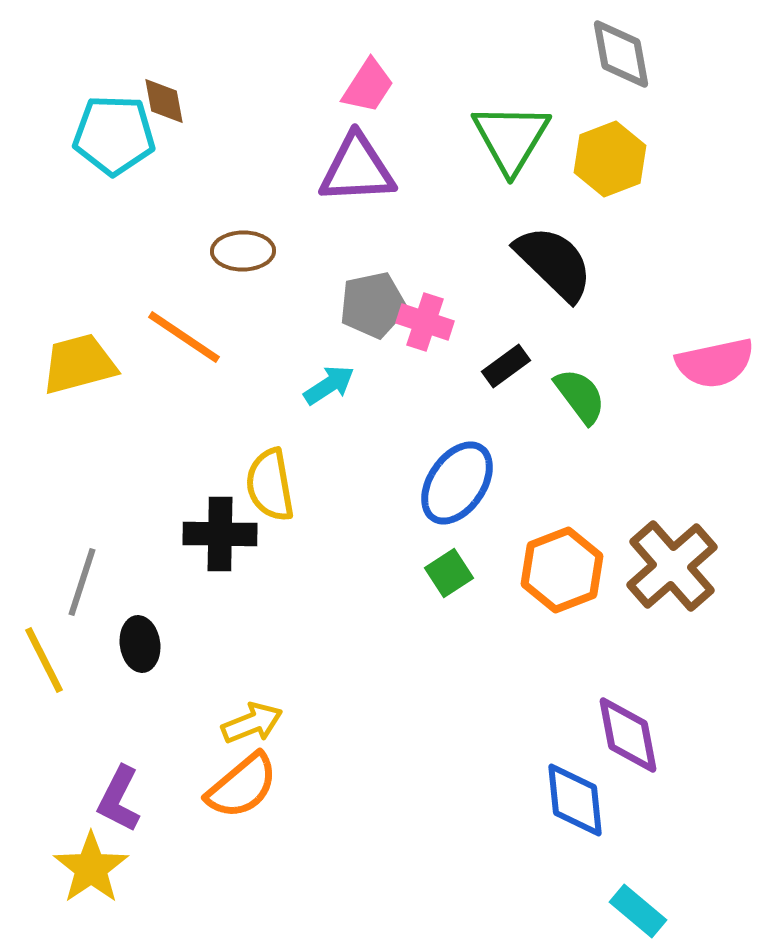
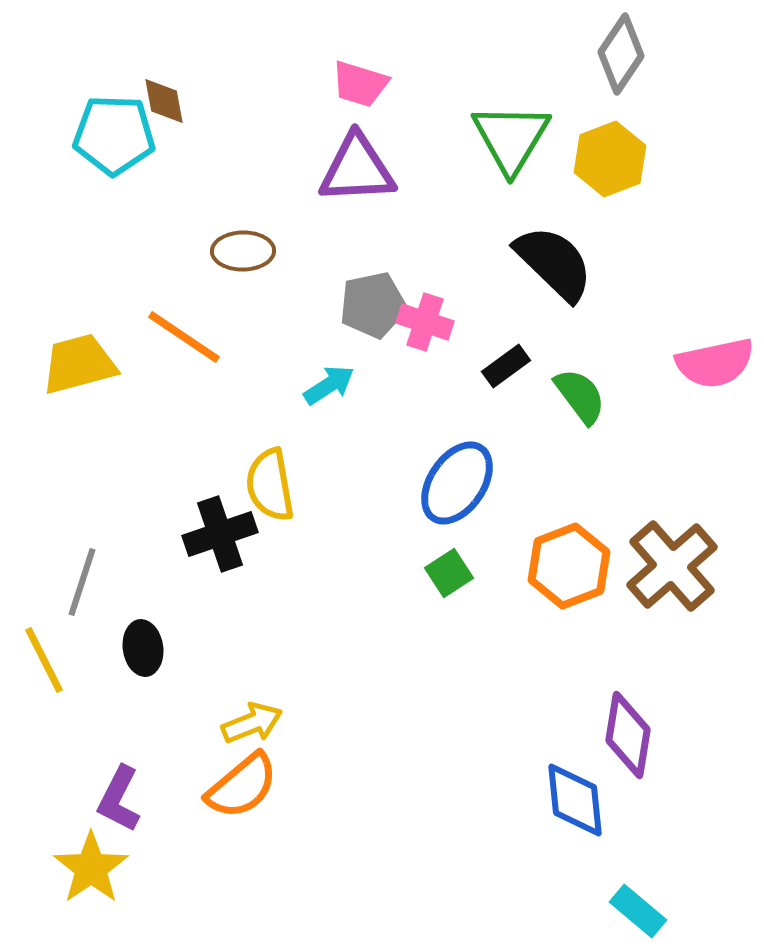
gray diamond: rotated 44 degrees clockwise
pink trapezoid: moved 8 px left, 2 px up; rotated 74 degrees clockwise
black cross: rotated 20 degrees counterclockwise
orange hexagon: moved 7 px right, 4 px up
black ellipse: moved 3 px right, 4 px down
purple diamond: rotated 20 degrees clockwise
